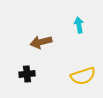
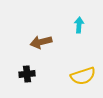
cyan arrow: rotated 14 degrees clockwise
